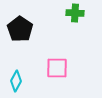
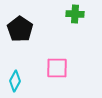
green cross: moved 1 px down
cyan diamond: moved 1 px left
